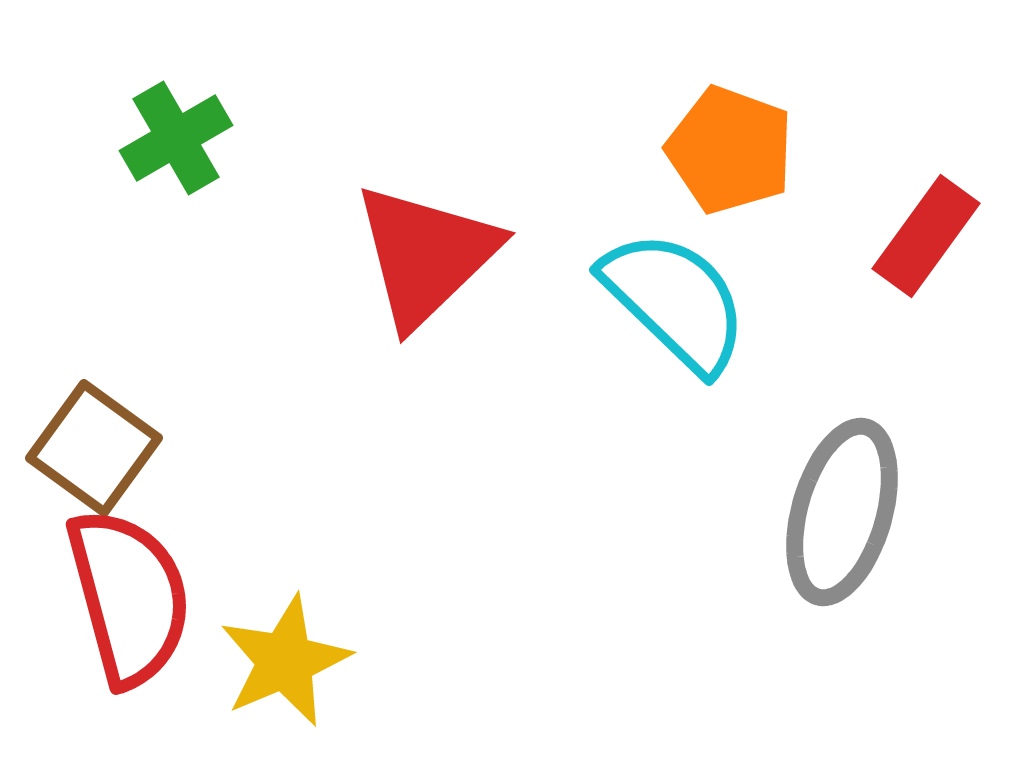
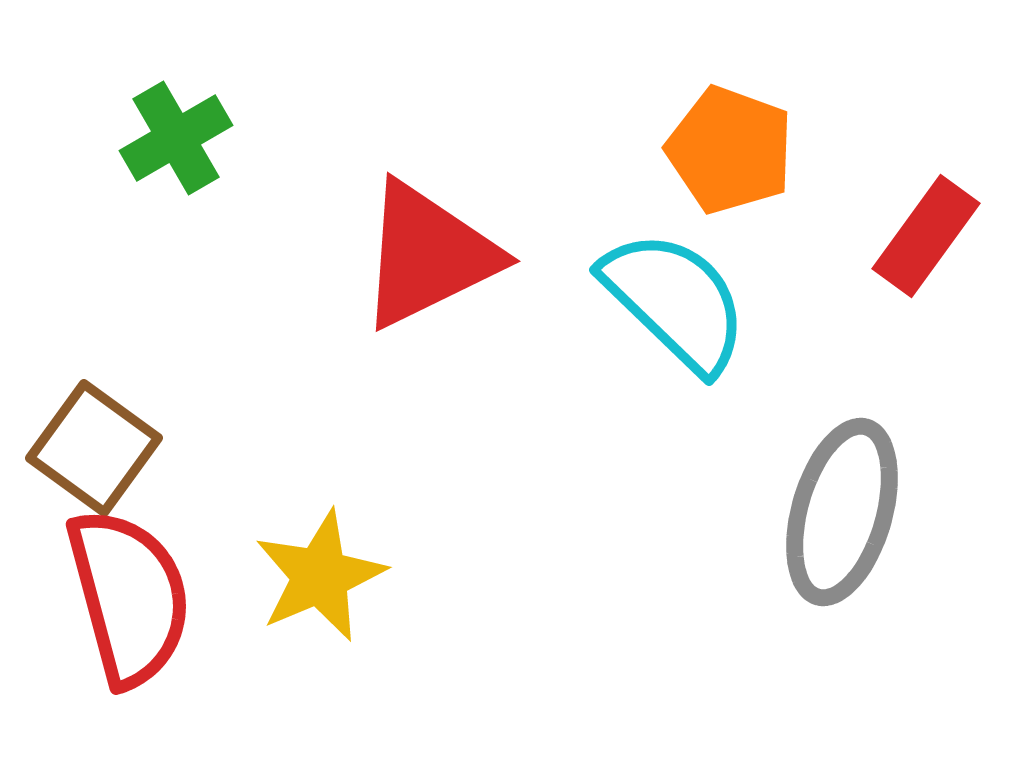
red triangle: moved 2 px right; rotated 18 degrees clockwise
yellow star: moved 35 px right, 85 px up
